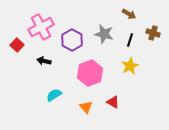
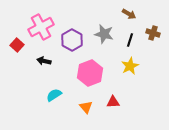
red triangle: rotated 32 degrees counterclockwise
